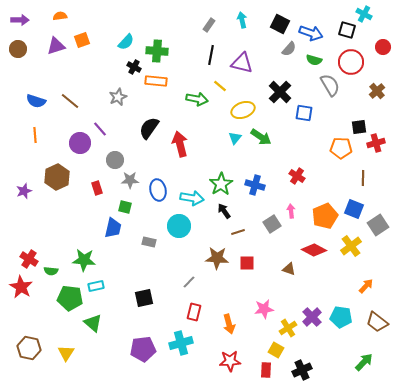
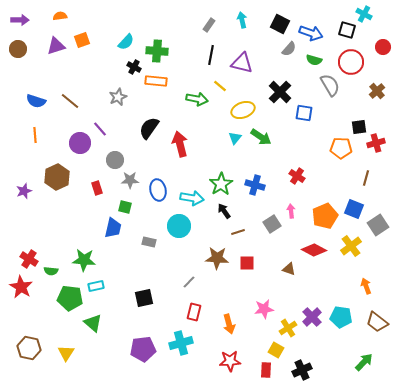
brown line at (363, 178): moved 3 px right; rotated 14 degrees clockwise
orange arrow at (366, 286): rotated 63 degrees counterclockwise
